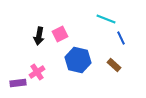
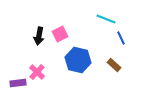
pink cross: rotated 14 degrees counterclockwise
